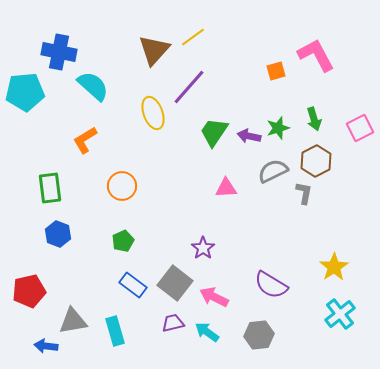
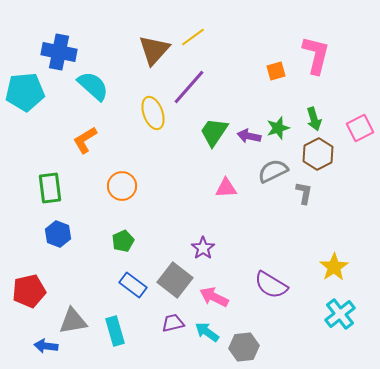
pink L-shape: rotated 42 degrees clockwise
brown hexagon: moved 2 px right, 7 px up
gray square: moved 3 px up
gray hexagon: moved 15 px left, 12 px down
